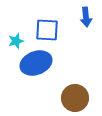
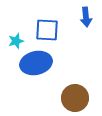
blue ellipse: rotated 8 degrees clockwise
